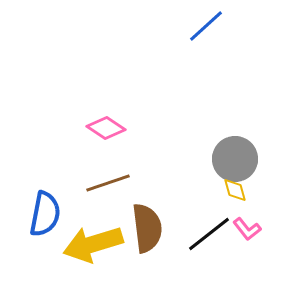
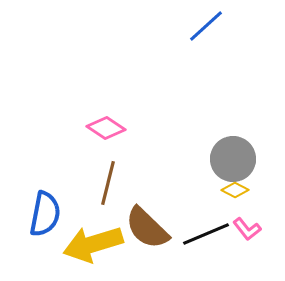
gray circle: moved 2 px left
brown line: rotated 57 degrees counterclockwise
yellow diamond: rotated 48 degrees counterclockwise
brown semicircle: rotated 141 degrees clockwise
black line: moved 3 px left; rotated 15 degrees clockwise
